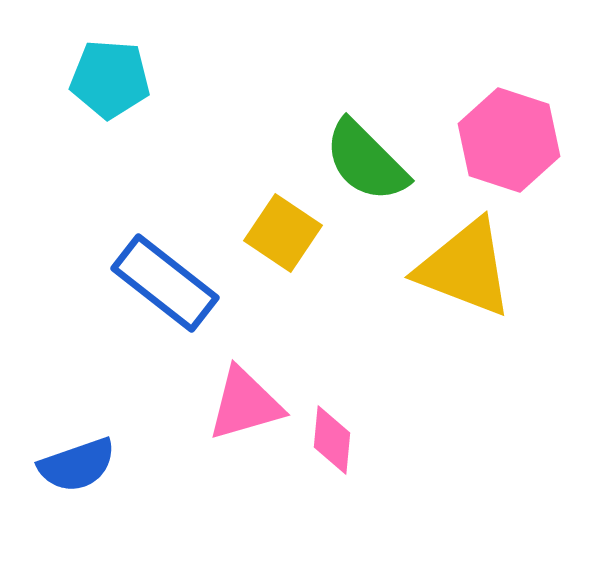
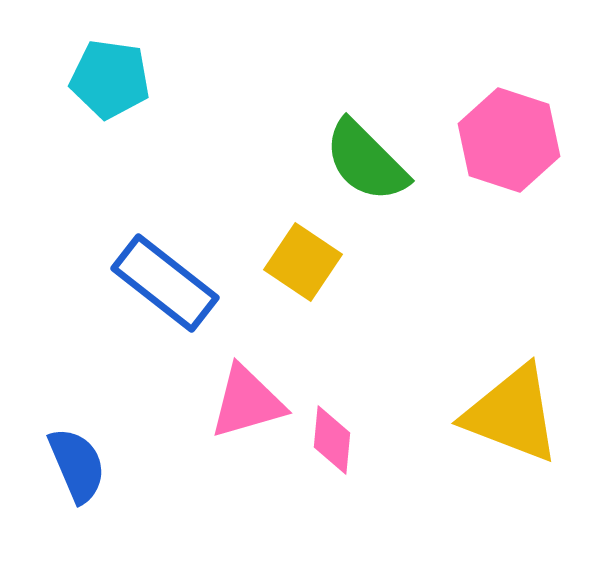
cyan pentagon: rotated 4 degrees clockwise
yellow square: moved 20 px right, 29 px down
yellow triangle: moved 47 px right, 146 px down
pink triangle: moved 2 px right, 2 px up
blue semicircle: rotated 94 degrees counterclockwise
